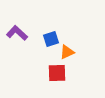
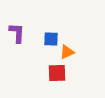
purple L-shape: rotated 50 degrees clockwise
blue square: rotated 21 degrees clockwise
